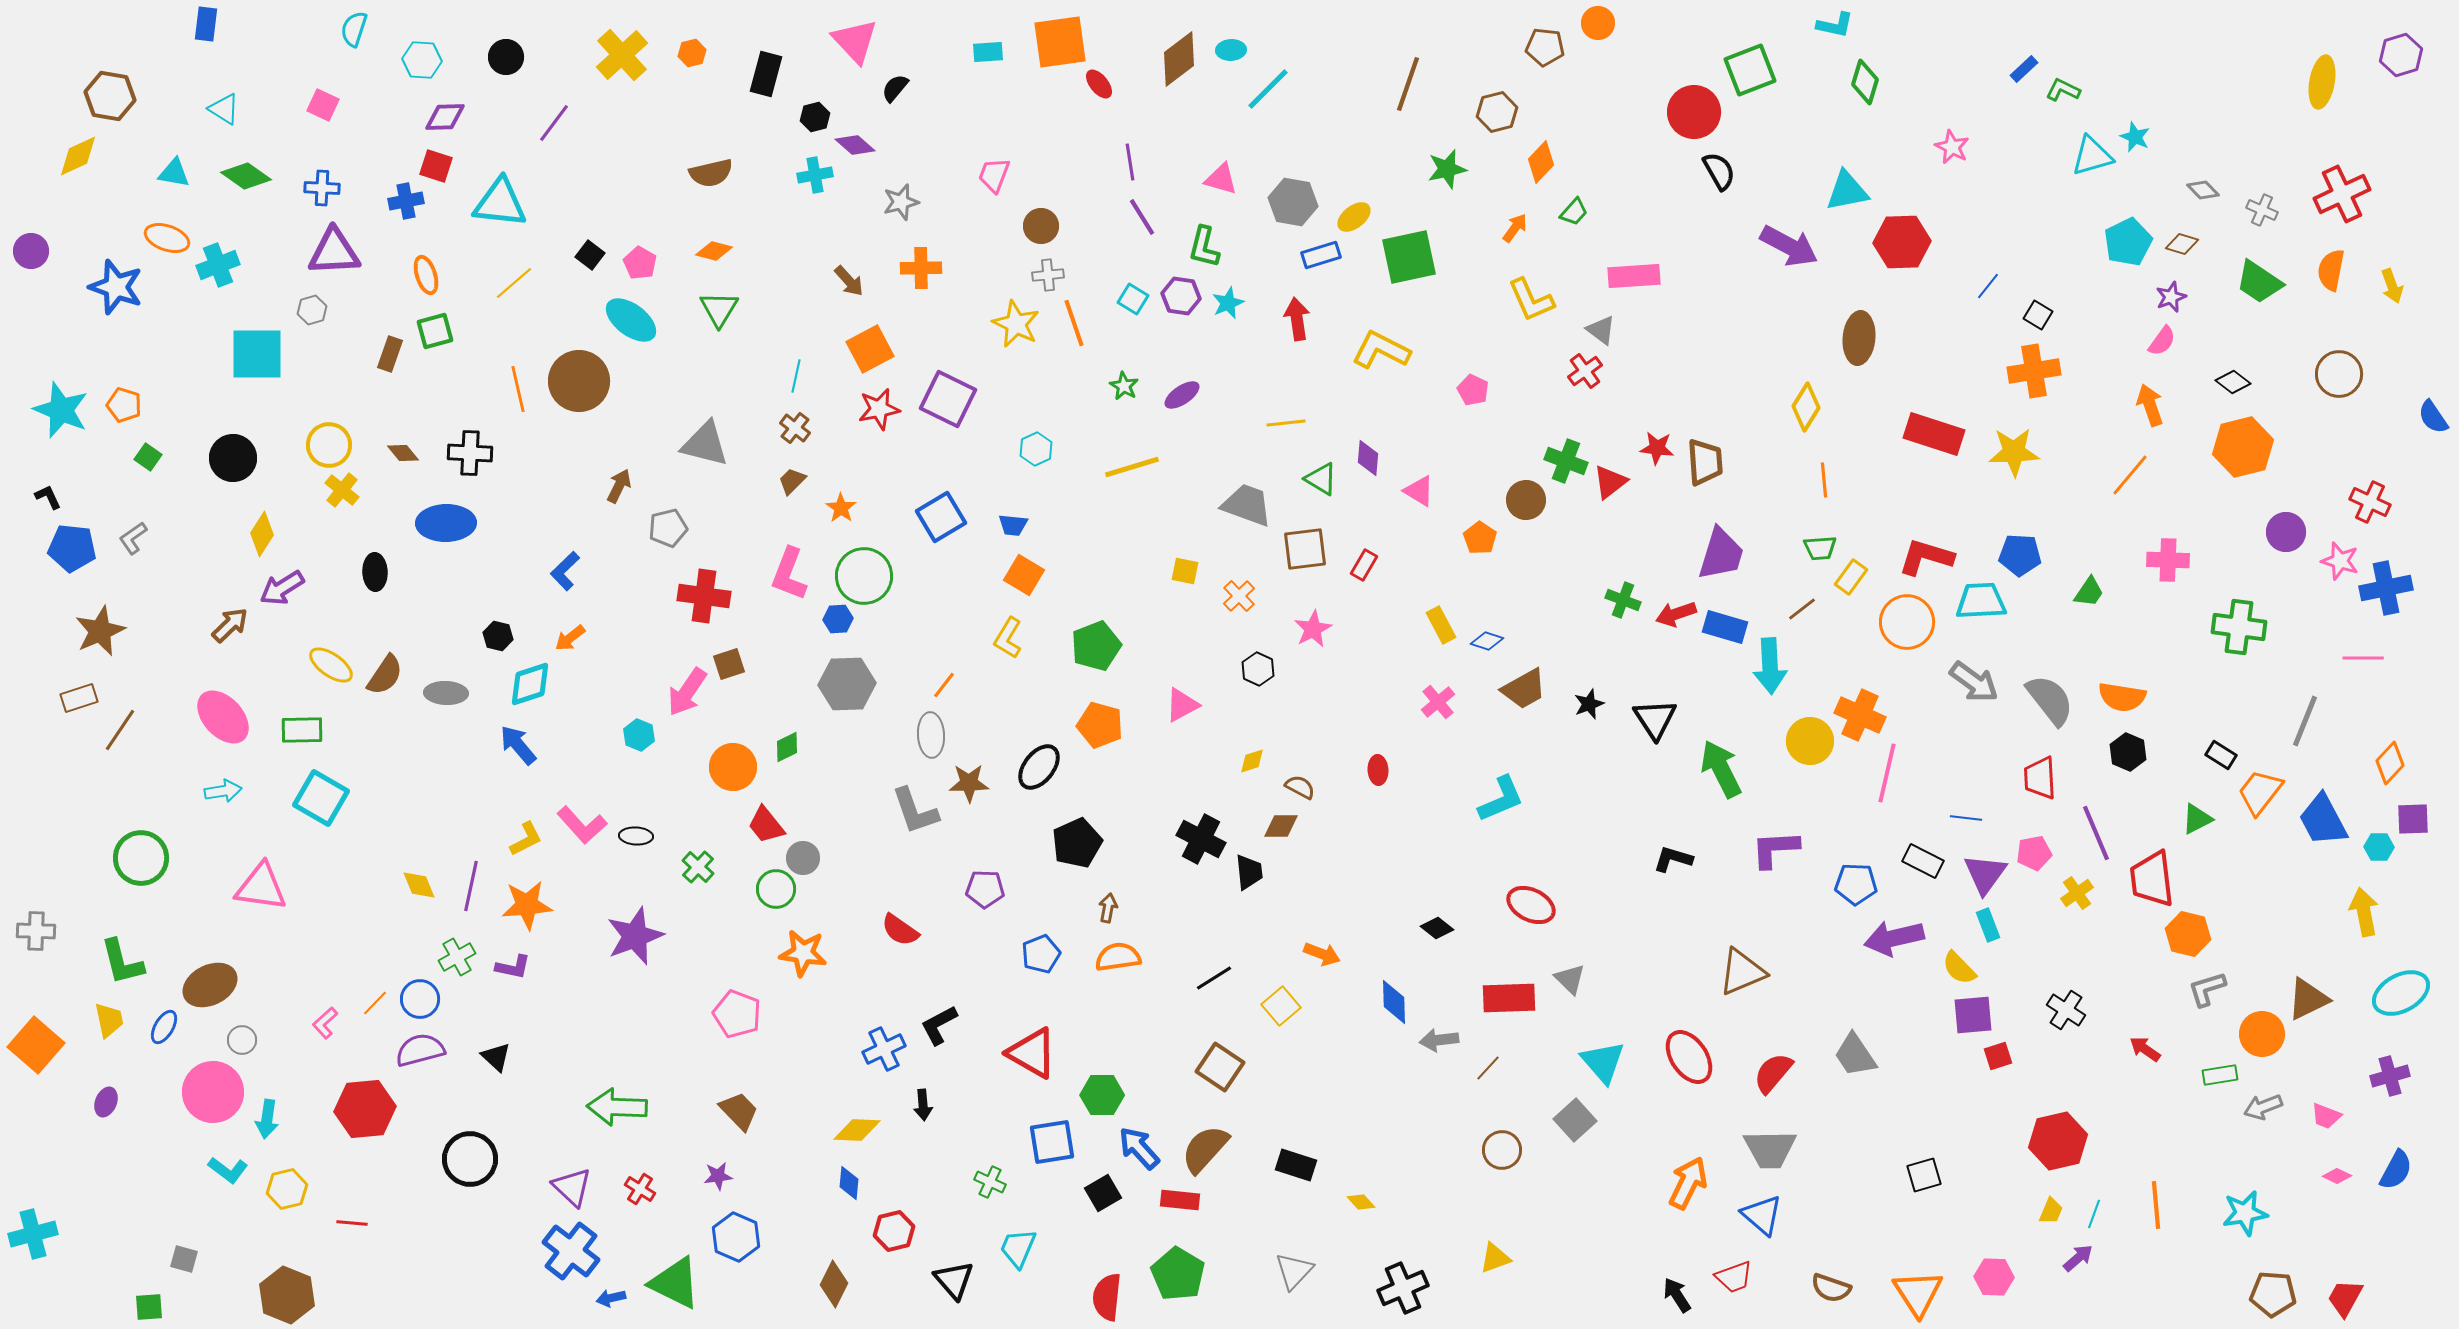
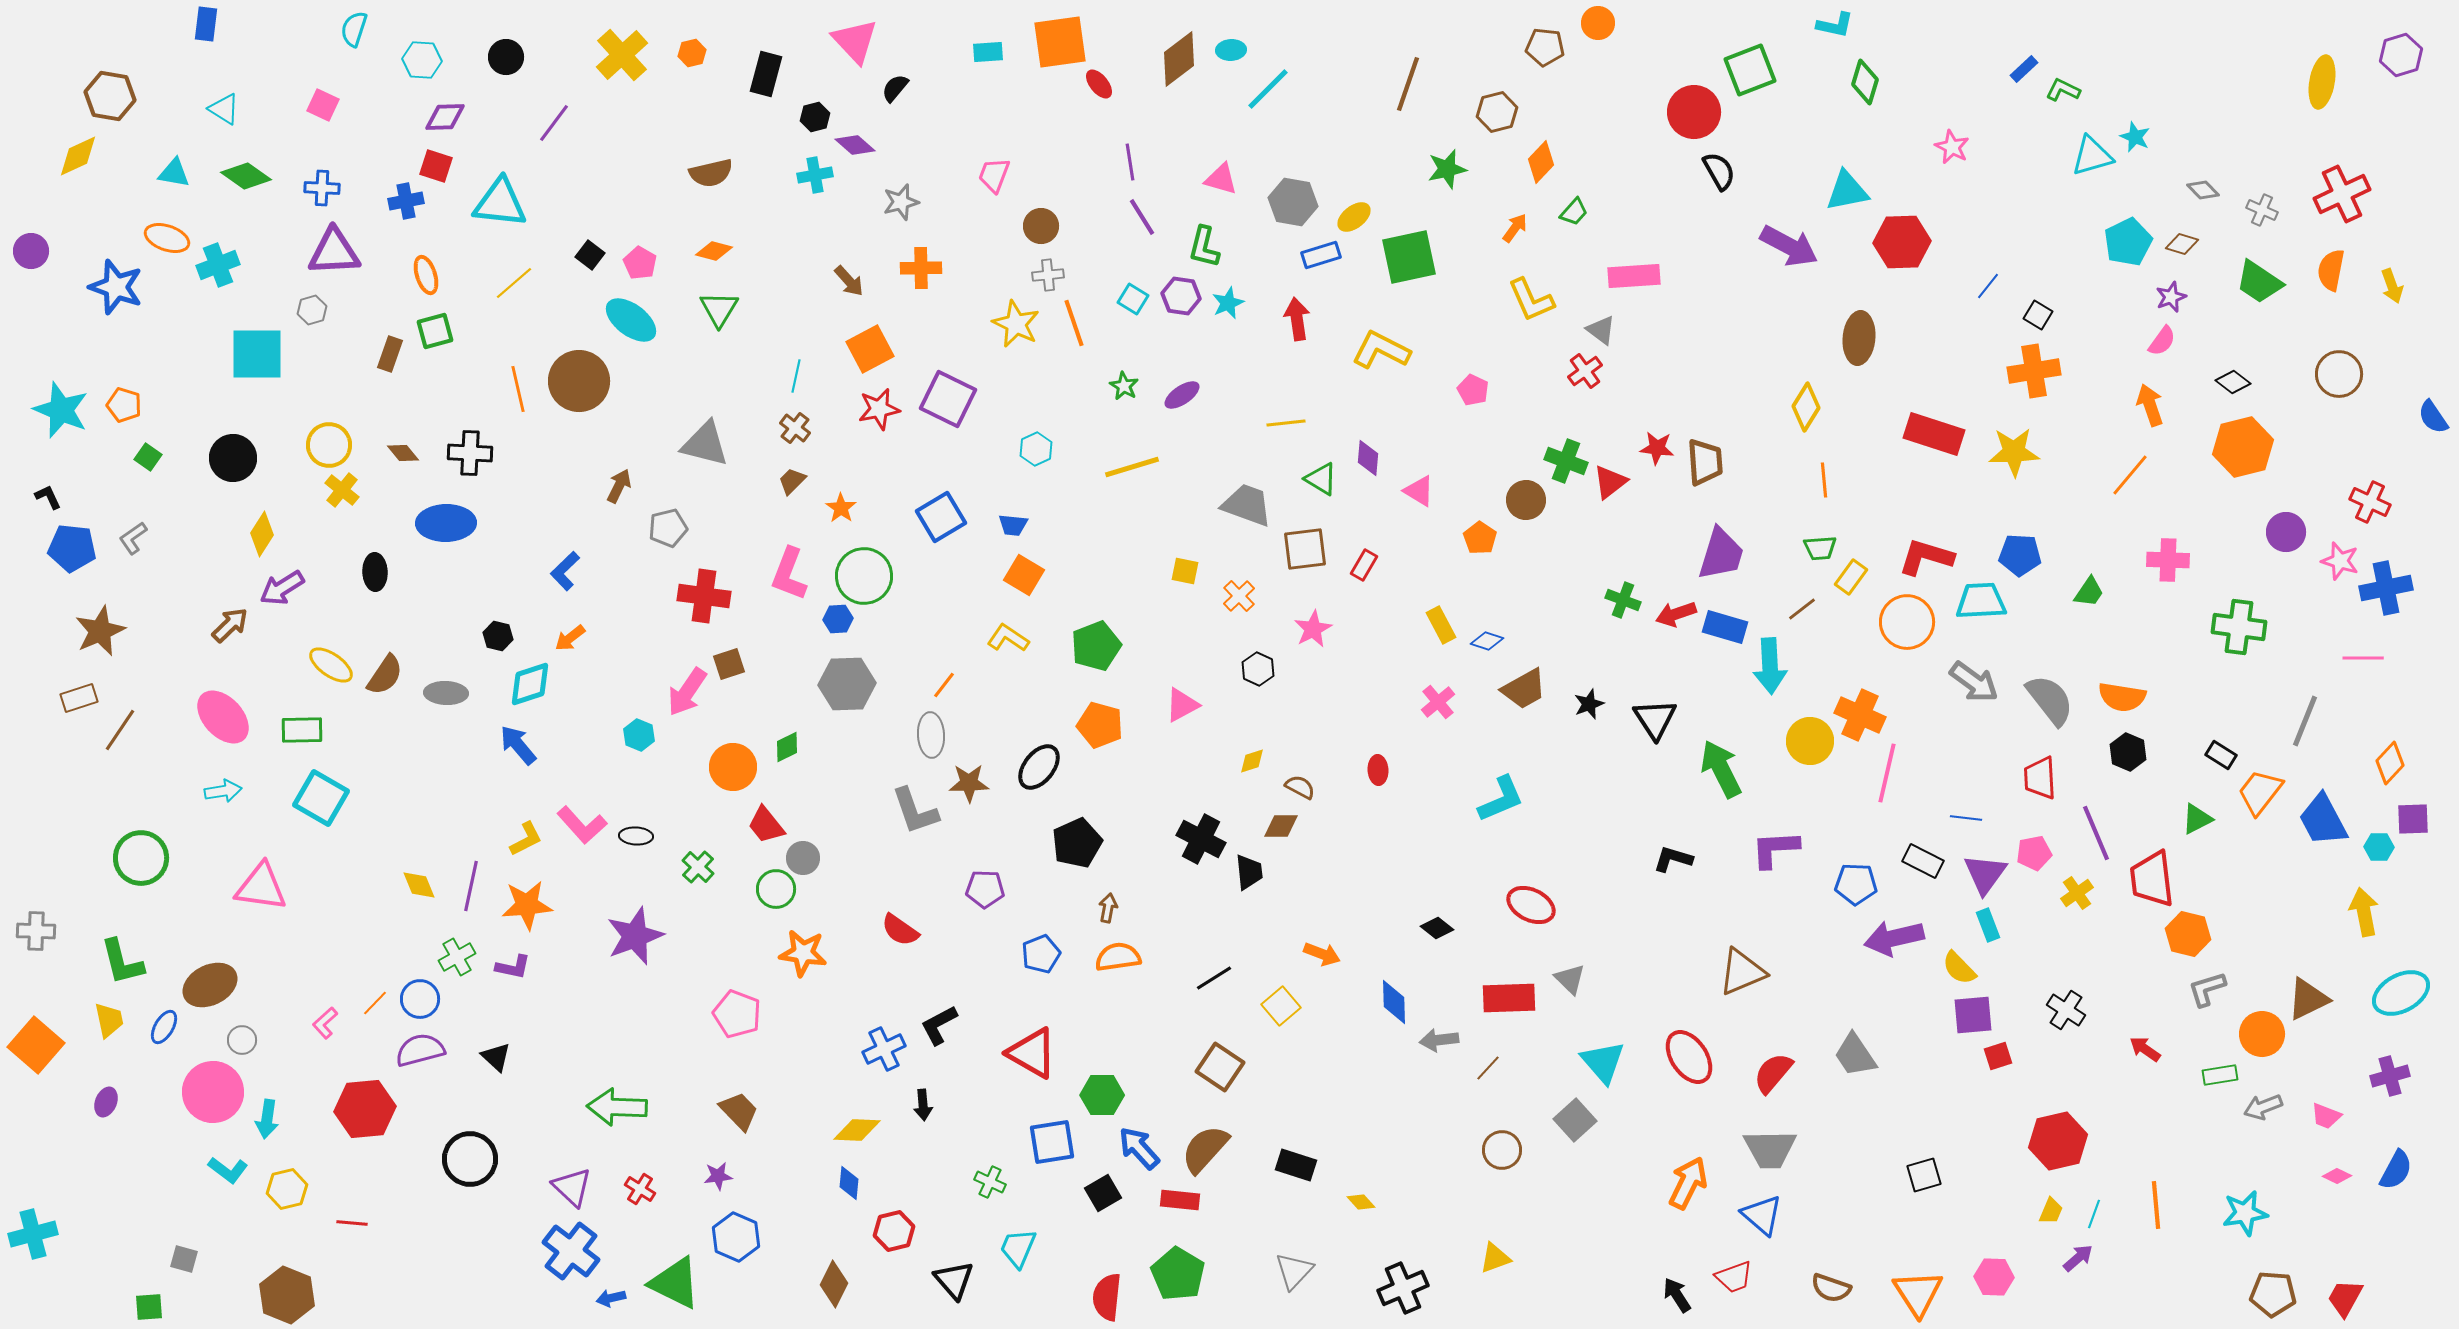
yellow L-shape at (1008, 638): rotated 93 degrees clockwise
